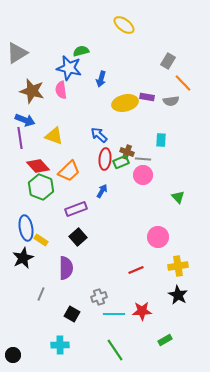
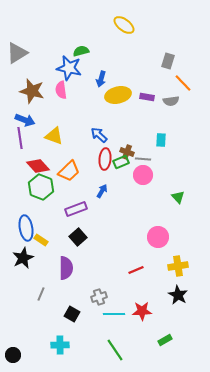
gray rectangle at (168, 61): rotated 14 degrees counterclockwise
yellow ellipse at (125, 103): moved 7 px left, 8 px up
